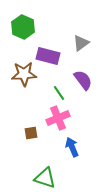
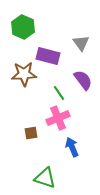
gray triangle: rotated 30 degrees counterclockwise
